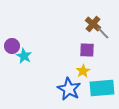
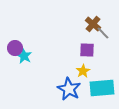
purple circle: moved 3 px right, 2 px down
